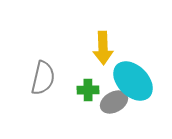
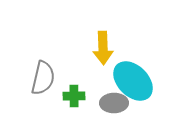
green cross: moved 14 px left, 6 px down
gray ellipse: moved 1 px down; rotated 28 degrees clockwise
